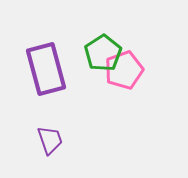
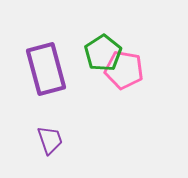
pink pentagon: rotated 30 degrees clockwise
